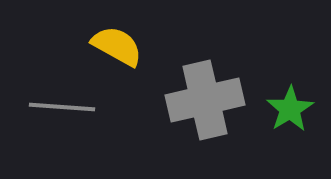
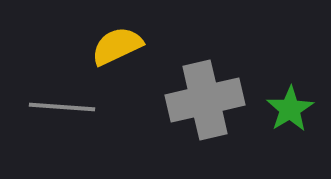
yellow semicircle: rotated 54 degrees counterclockwise
